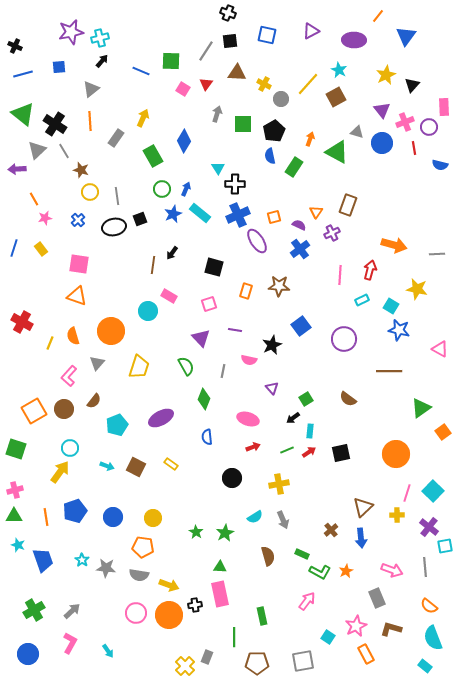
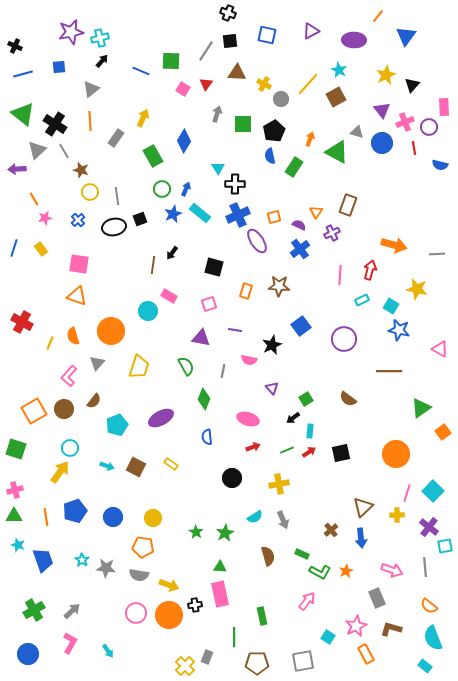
purple triangle at (201, 338): rotated 36 degrees counterclockwise
